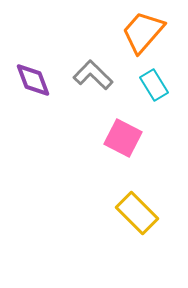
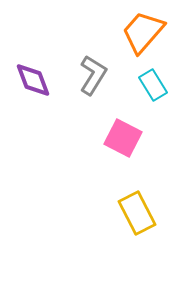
gray L-shape: rotated 78 degrees clockwise
cyan rectangle: moved 1 px left
yellow rectangle: rotated 18 degrees clockwise
